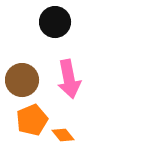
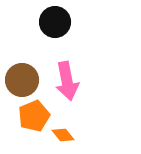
pink arrow: moved 2 px left, 2 px down
orange pentagon: moved 2 px right, 4 px up
